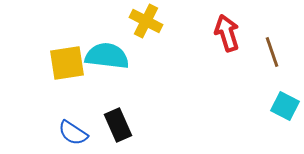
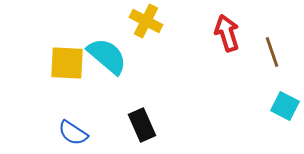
cyan semicircle: rotated 33 degrees clockwise
yellow square: rotated 12 degrees clockwise
black rectangle: moved 24 px right
